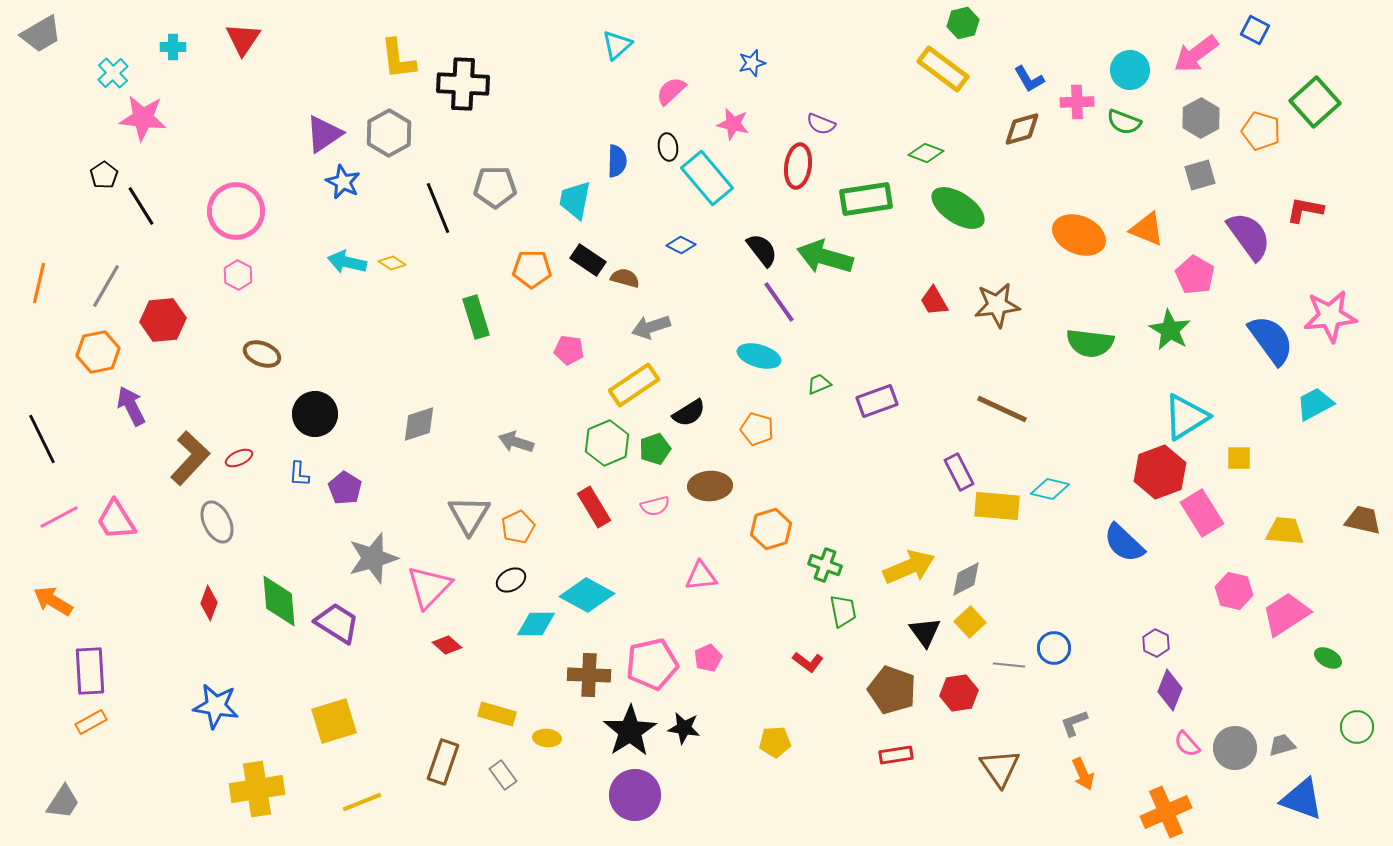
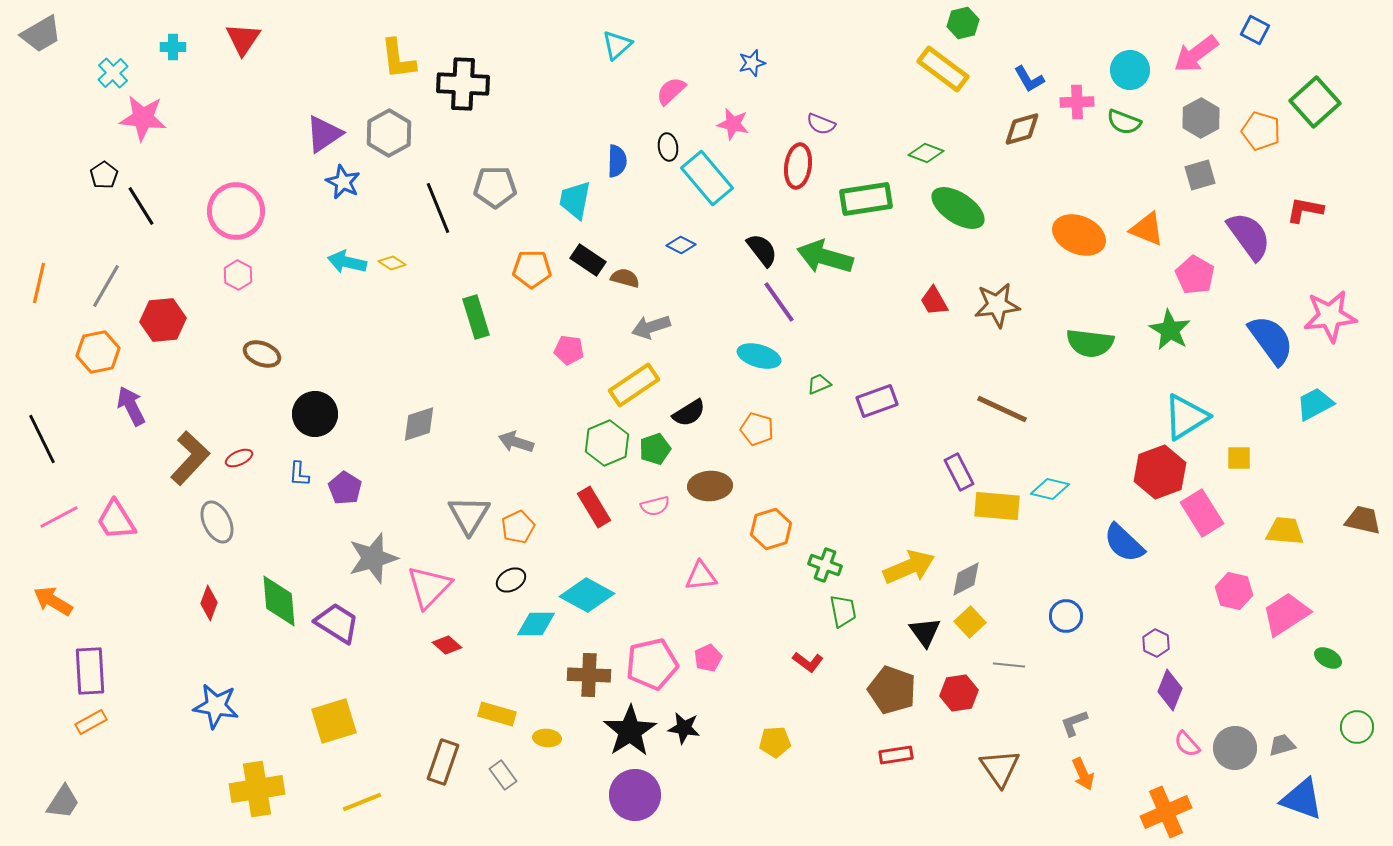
blue circle at (1054, 648): moved 12 px right, 32 px up
